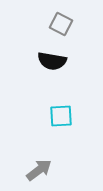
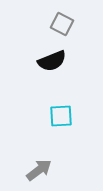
gray square: moved 1 px right
black semicircle: rotated 32 degrees counterclockwise
